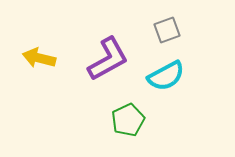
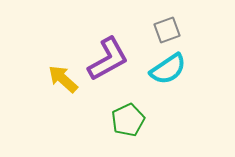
yellow arrow: moved 24 px right, 21 px down; rotated 28 degrees clockwise
cyan semicircle: moved 2 px right, 7 px up; rotated 6 degrees counterclockwise
